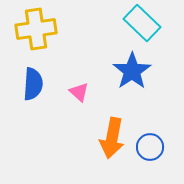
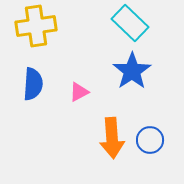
cyan rectangle: moved 12 px left
yellow cross: moved 3 px up
pink triangle: rotated 50 degrees clockwise
orange arrow: rotated 15 degrees counterclockwise
blue circle: moved 7 px up
